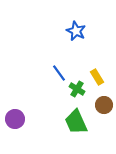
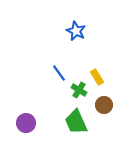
green cross: moved 2 px right, 1 px down
purple circle: moved 11 px right, 4 px down
